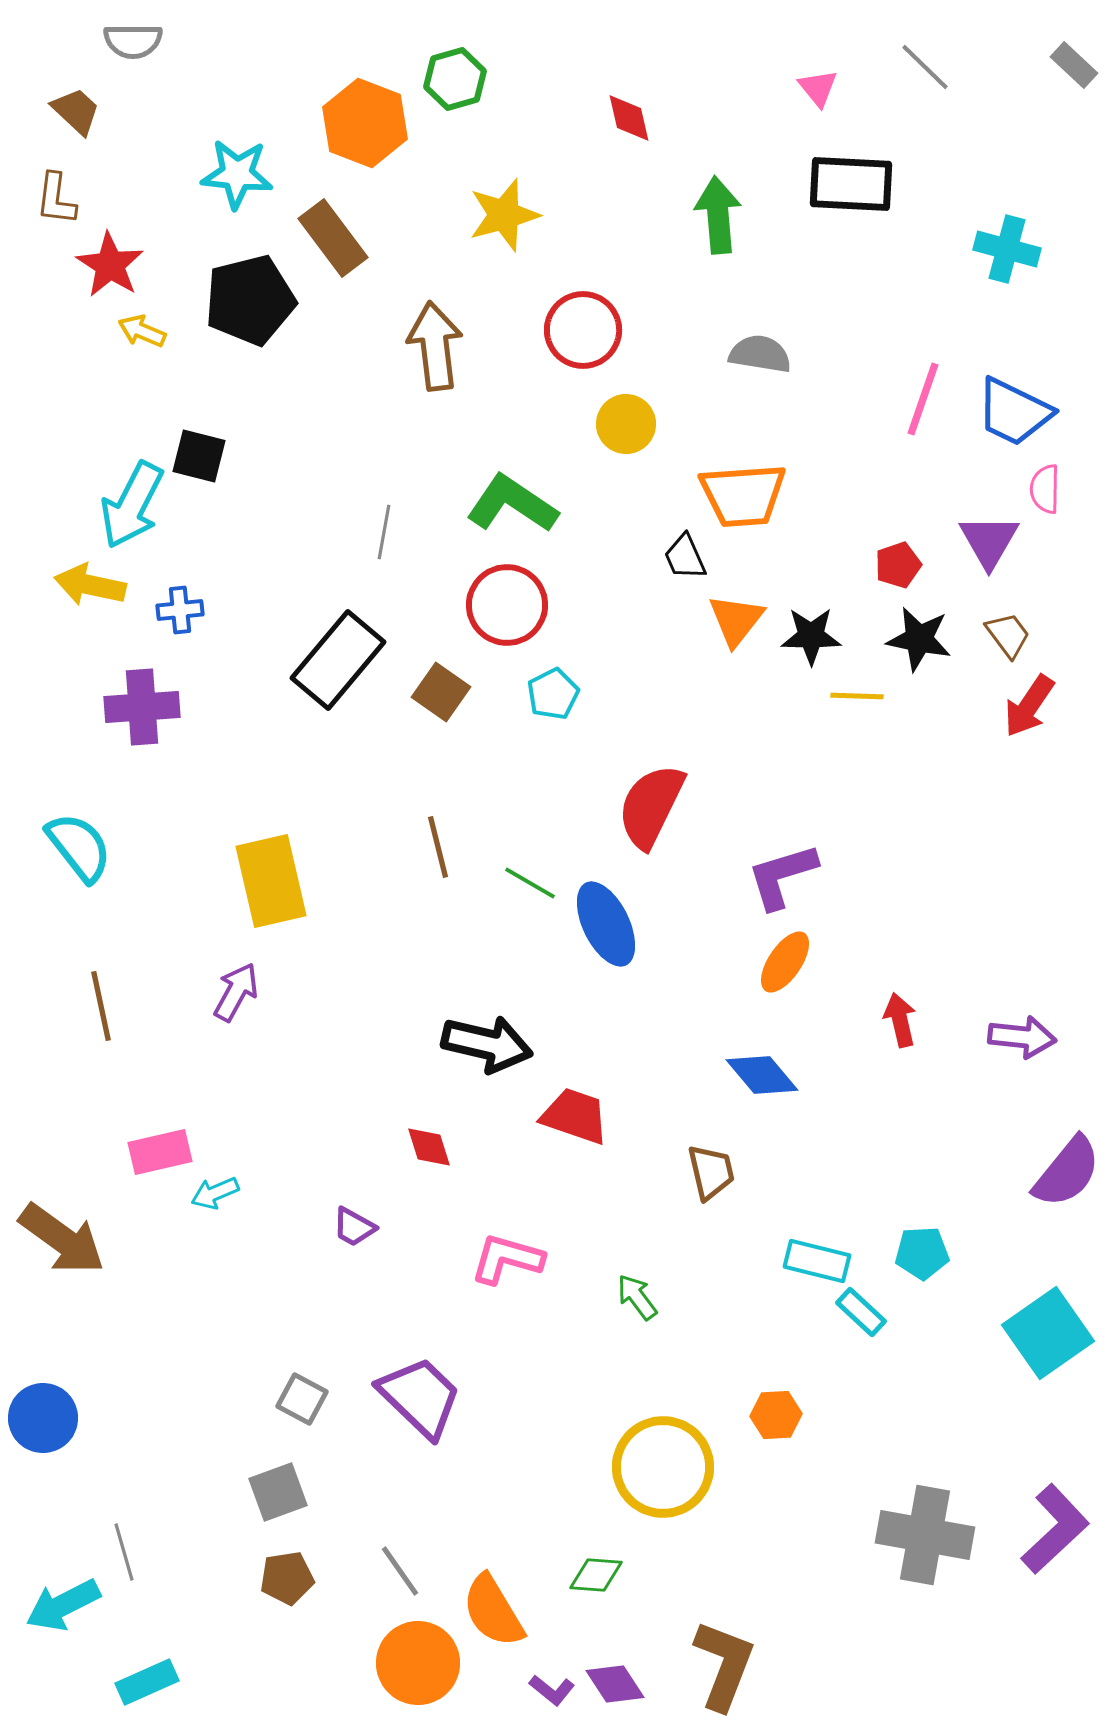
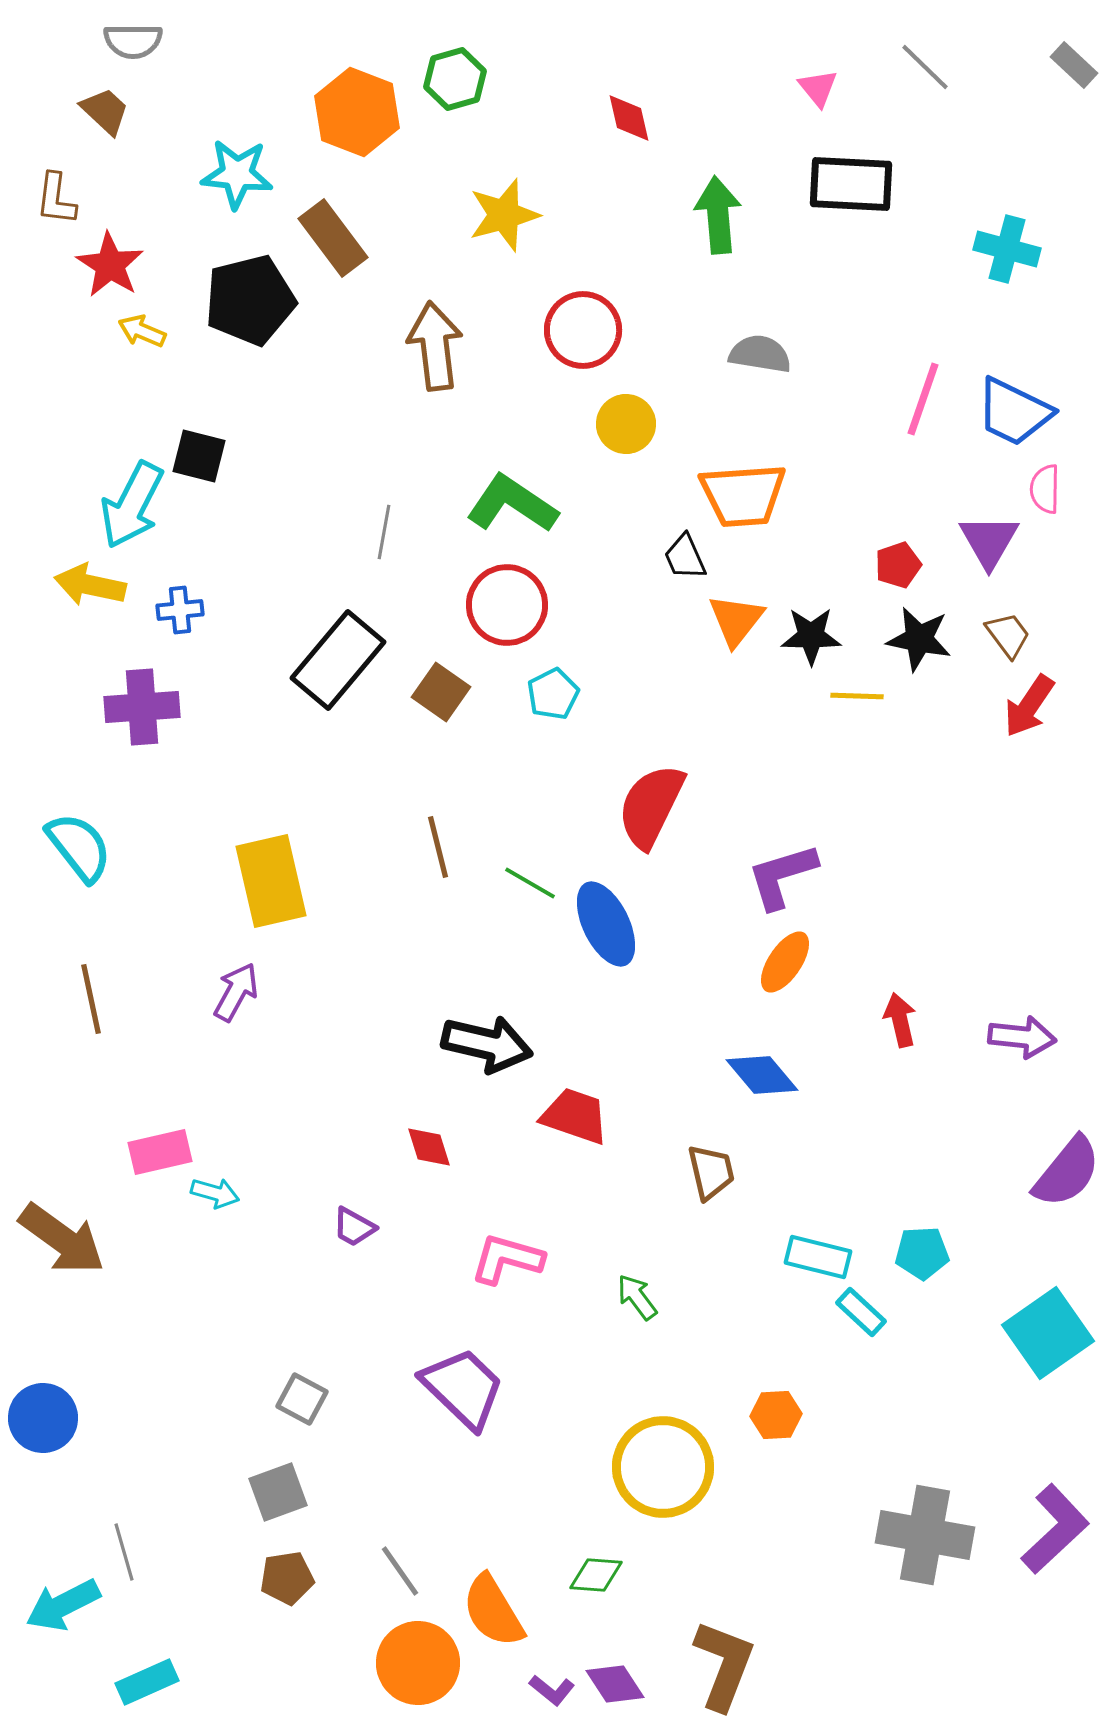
brown trapezoid at (76, 111): moved 29 px right
orange hexagon at (365, 123): moved 8 px left, 11 px up
brown line at (101, 1006): moved 10 px left, 7 px up
cyan arrow at (215, 1193): rotated 141 degrees counterclockwise
cyan rectangle at (817, 1261): moved 1 px right, 4 px up
purple trapezoid at (420, 1397): moved 43 px right, 9 px up
